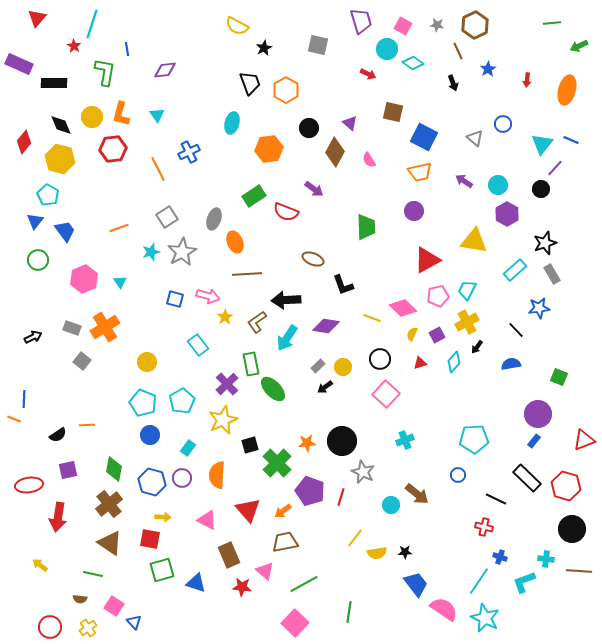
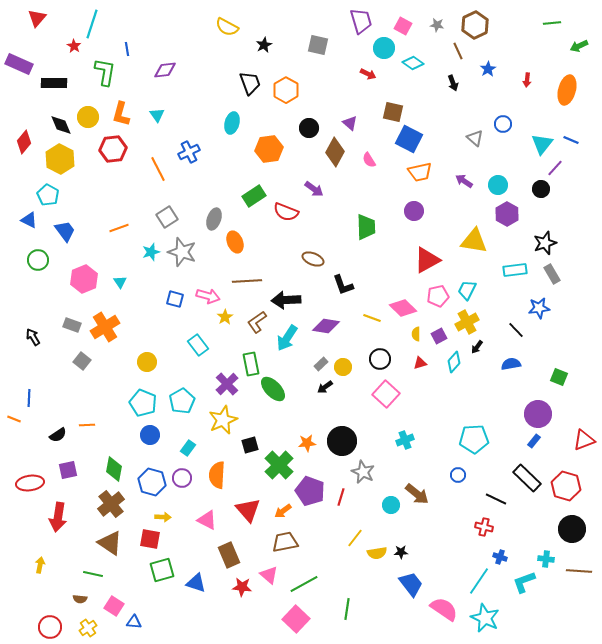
yellow semicircle at (237, 26): moved 10 px left, 1 px down
black star at (264, 48): moved 3 px up
cyan circle at (387, 49): moved 3 px left, 1 px up
yellow circle at (92, 117): moved 4 px left
blue square at (424, 137): moved 15 px left, 2 px down
yellow hexagon at (60, 159): rotated 12 degrees clockwise
blue triangle at (35, 221): moved 6 px left, 1 px up; rotated 42 degrees counterclockwise
gray star at (182, 252): rotated 24 degrees counterclockwise
cyan rectangle at (515, 270): rotated 35 degrees clockwise
brown line at (247, 274): moved 7 px down
gray rectangle at (72, 328): moved 3 px up
yellow semicircle at (412, 334): moved 4 px right; rotated 24 degrees counterclockwise
purple square at (437, 335): moved 2 px right, 1 px down
black arrow at (33, 337): rotated 96 degrees counterclockwise
gray rectangle at (318, 366): moved 3 px right, 2 px up
blue line at (24, 399): moved 5 px right, 1 px up
green cross at (277, 463): moved 2 px right, 2 px down
red ellipse at (29, 485): moved 1 px right, 2 px up
brown cross at (109, 504): moved 2 px right
black star at (405, 552): moved 4 px left
yellow arrow at (40, 565): rotated 63 degrees clockwise
pink triangle at (265, 571): moved 4 px right, 4 px down
blue trapezoid at (416, 584): moved 5 px left
green line at (349, 612): moved 2 px left, 3 px up
blue triangle at (134, 622): rotated 42 degrees counterclockwise
pink square at (295, 623): moved 1 px right, 4 px up
